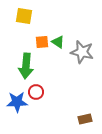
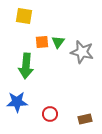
green triangle: rotated 32 degrees clockwise
red circle: moved 14 px right, 22 px down
